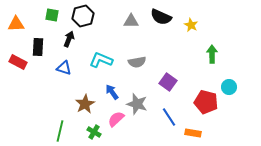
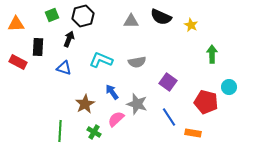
green square: rotated 32 degrees counterclockwise
green line: rotated 10 degrees counterclockwise
